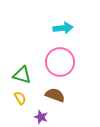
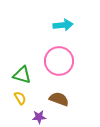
cyan arrow: moved 3 px up
pink circle: moved 1 px left, 1 px up
brown semicircle: moved 4 px right, 4 px down
purple star: moved 2 px left; rotated 24 degrees counterclockwise
